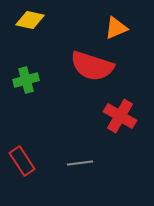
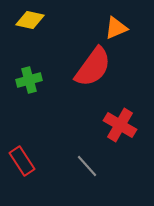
red semicircle: moved 1 px right, 1 px down; rotated 72 degrees counterclockwise
green cross: moved 3 px right
red cross: moved 9 px down
gray line: moved 7 px right, 3 px down; rotated 55 degrees clockwise
